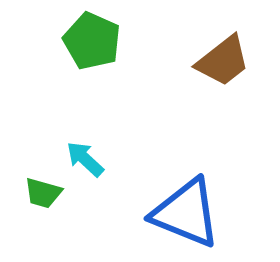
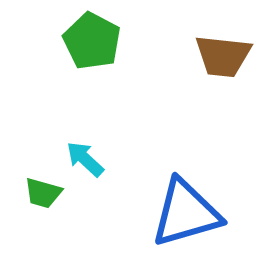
green pentagon: rotated 4 degrees clockwise
brown trapezoid: moved 5 px up; rotated 44 degrees clockwise
blue triangle: rotated 38 degrees counterclockwise
